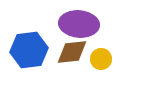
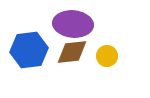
purple ellipse: moved 6 px left
yellow circle: moved 6 px right, 3 px up
